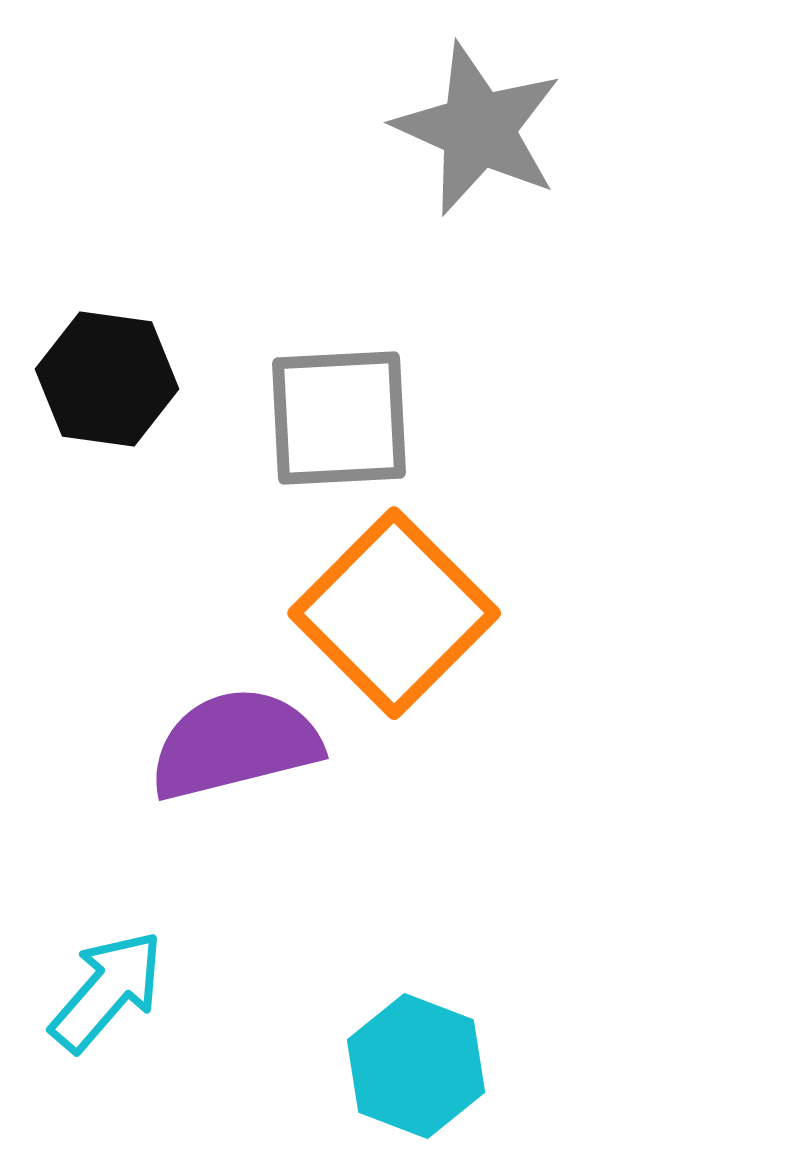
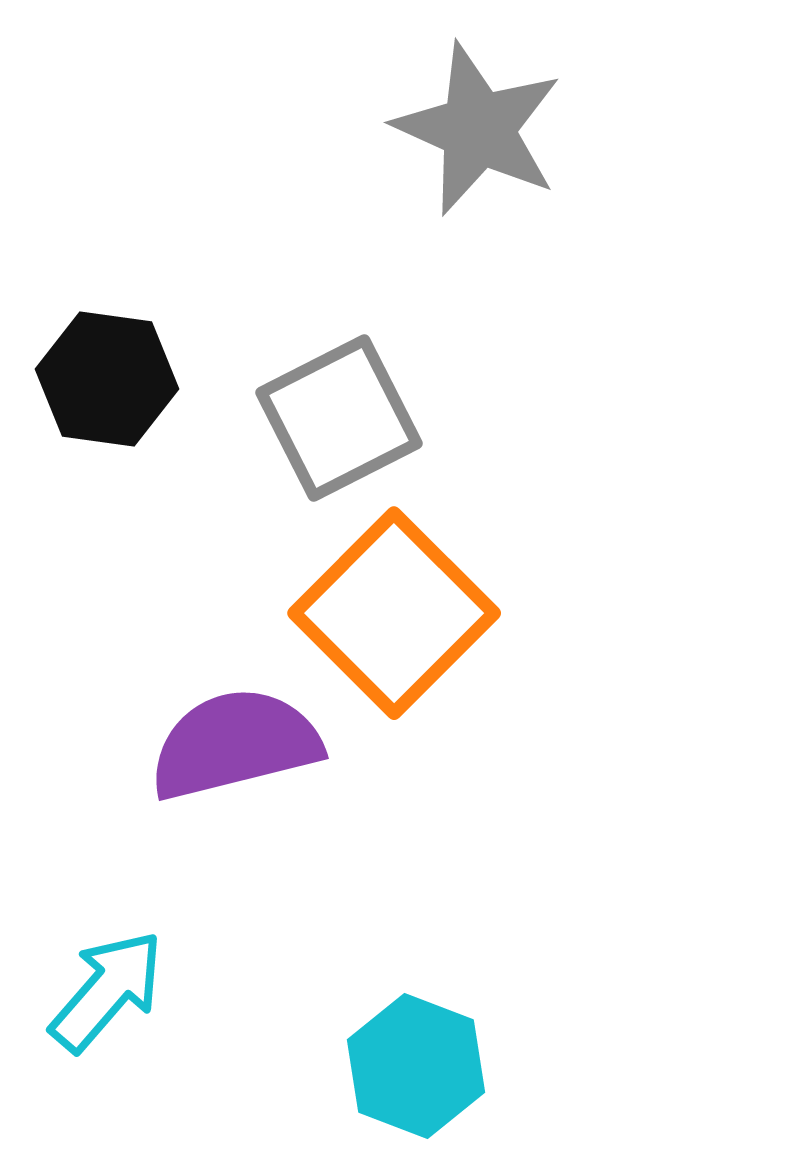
gray square: rotated 24 degrees counterclockwise
